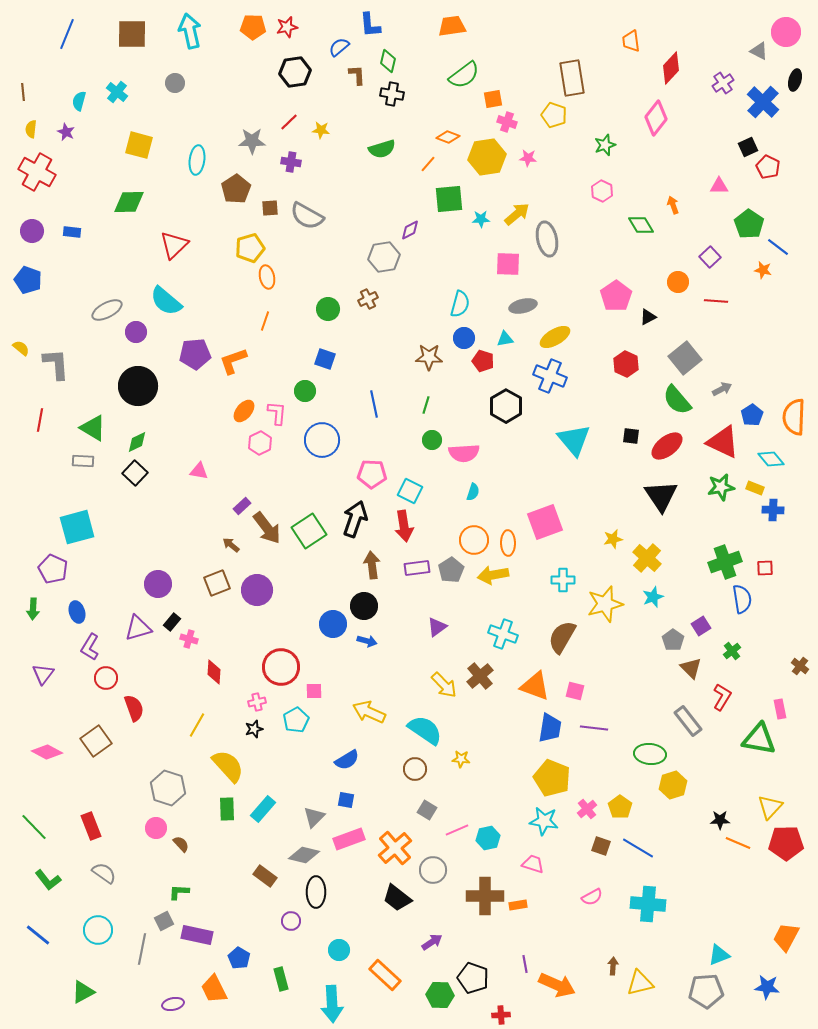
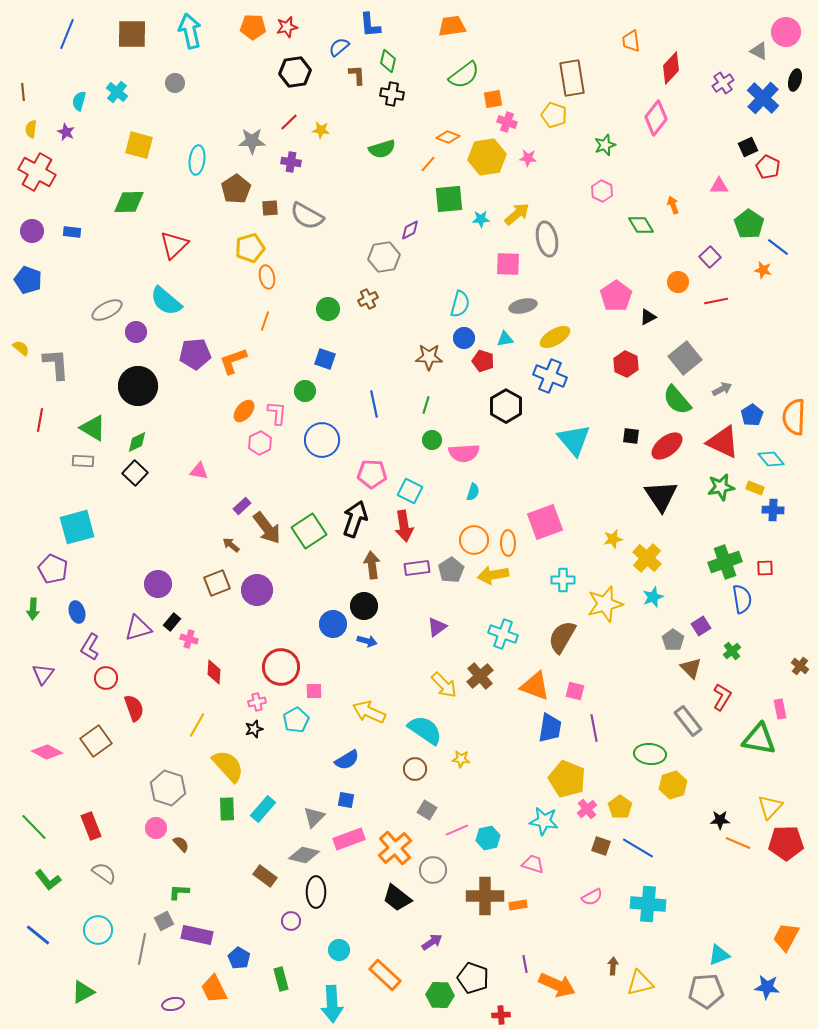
blue cross at (763, 102): moved 4 px up
red line at (716, 301): rotated 15 degrees counterclockwise
purple line at (594, 728): rotated 72 degrees clockwise
yellow pentagon at (552, 778): moved 15 px right, 1 px down
